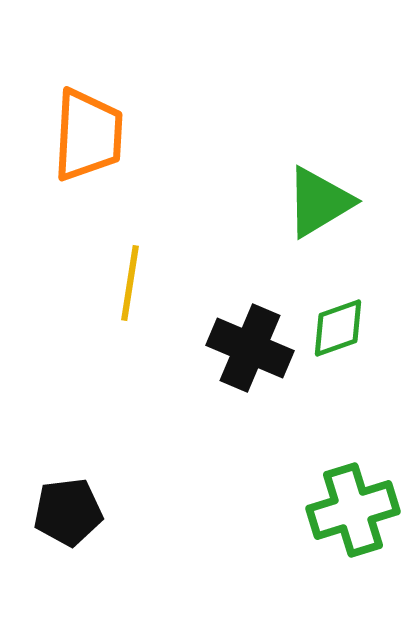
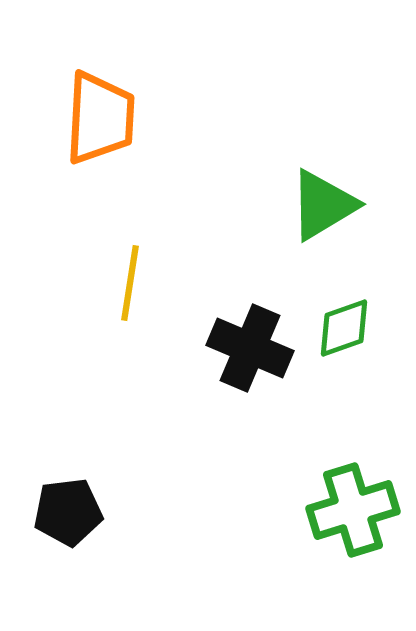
orange trapezoid: moved 12 px right, 17 px up
green triangle: moved 4 px right, 3 px down
green diamond: moved 6 px right
